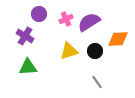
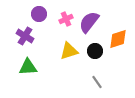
purple semicircle: rotated 20 degrees counterclockwise
orange diamond: rotated 15 degrees counterclockwise
